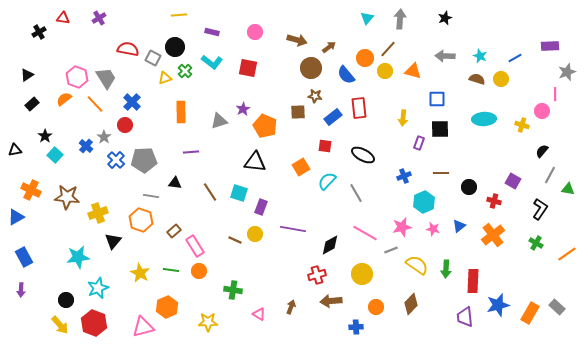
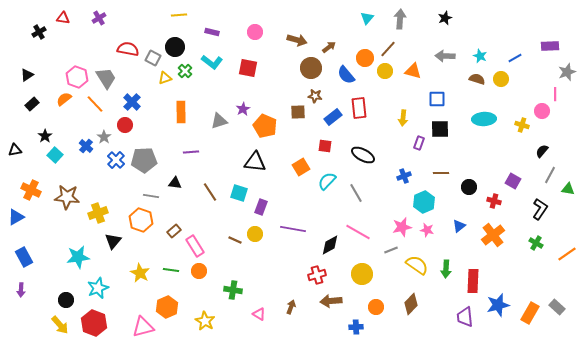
pink star at (433, 229): moved 6 px left, 1 px down
pink line at (365, 233): moved 7 px left, 1 px up
yellow star at (208, 322): moved 3 px left, 1 px up; rotated 30 degrees clockwise
